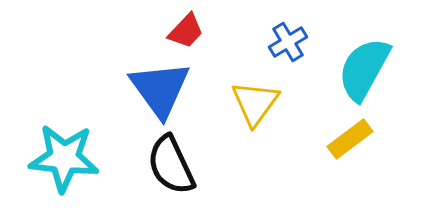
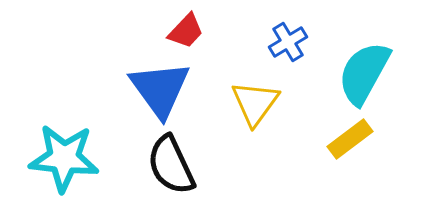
cyan semicircle: moved 4 px down
